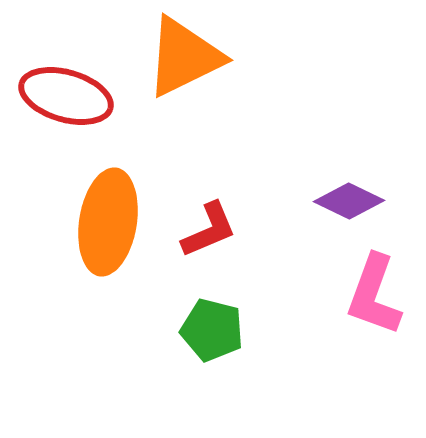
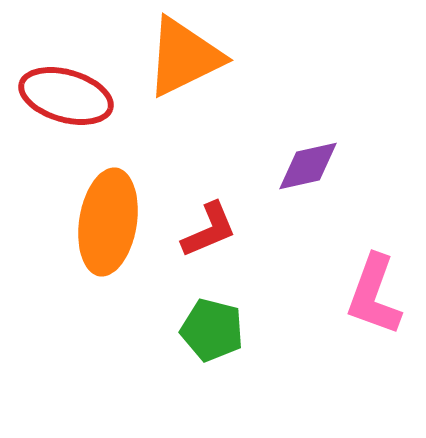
purple diamond: moved 41 px left, 35 px up; rotated 38 degrees counterclockwise
